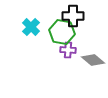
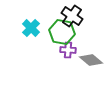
black cross: moved 1 px left; rotated 35 degrees clockwise
cyan cross: moved 1 px down
gray diamond: moved 2 px left
